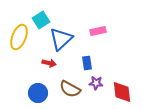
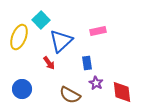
cyan square: rotated 12 degrees counterclockwise
blue triangle: moved 2 px down
red arrow: rotated 40 degrees clockwise
purple star: rotated 24 degrees clockwise
brown semicircle: moved 6 px down
blue circle: moved 16 px left, 4 px up
